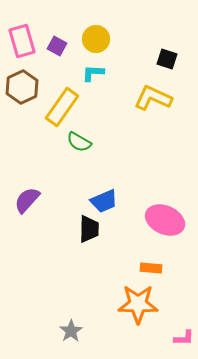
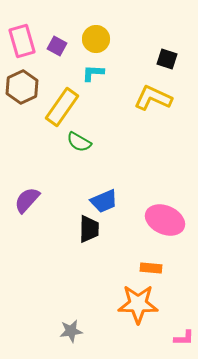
gray star: rotated 25 degrees clockwise
